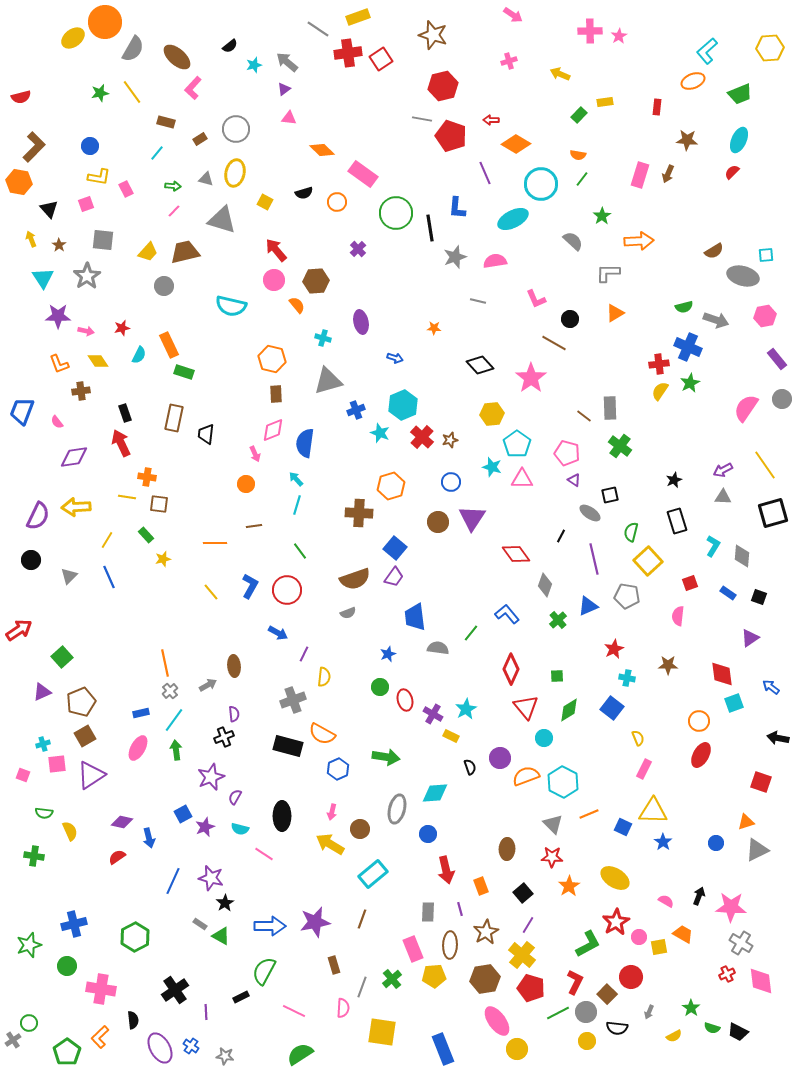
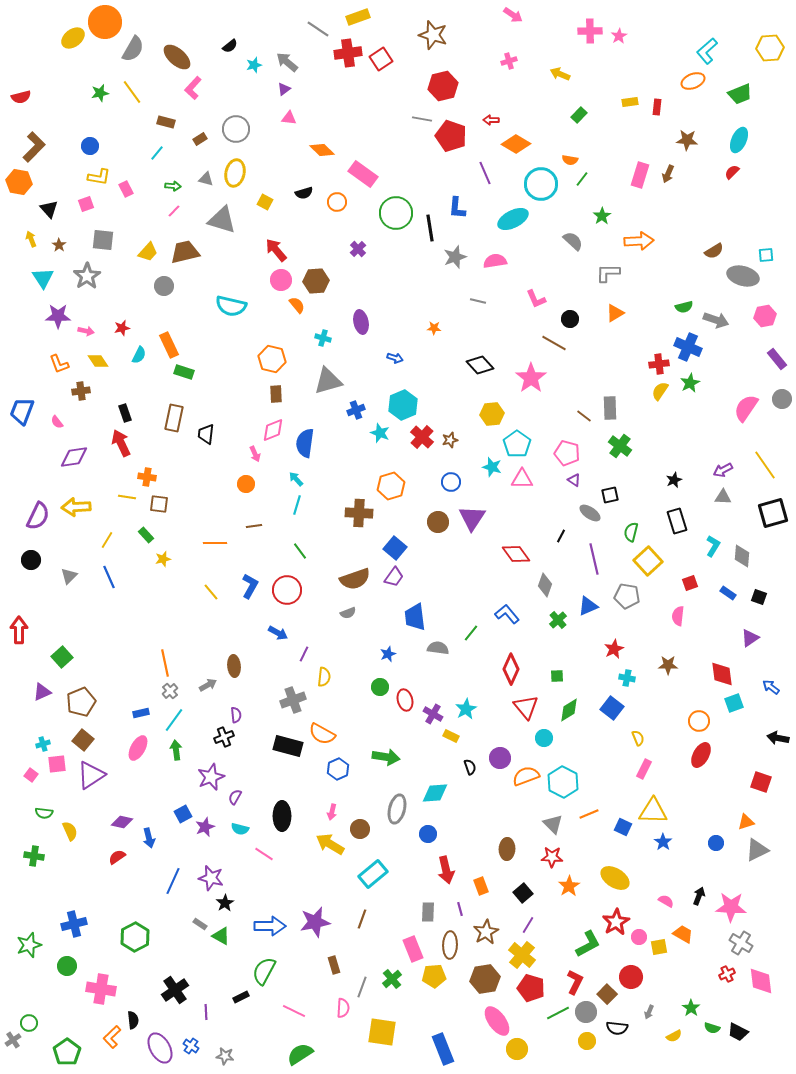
yellow rectangle at (605, 102): moved 25 px right
orange semicircle at (578, 155): moved 8 px left, 5 px down
pink circle at (274, 280): moved 7 px right
red arrow at (19, 630): rotated 56 degrees counterclockwise
purple semicircle at (234, 714): moved 2 px right, 1 px down
brown square at (85, 736): moved 2 px left, 4 px down; rotated 20 degrees counterclockwise
pink square at (23, 775): moved 8 px right; rotated 16 degrees clockwise
orange L-shape at (100, 1037): moved 12 px right
